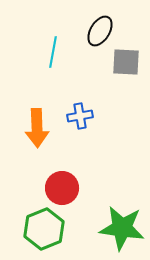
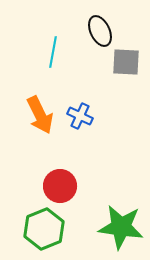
black ellipse: rotated 56 degrees counterclockwise
blue cross: rotated 35 degrees clockwise
orange arrow: moved 3 px right, 13 px up; rotated 24 degrees counterclockwise
red circle: moved 2 px left, 2 px up
green star: moved 1 px left, 1 px up
